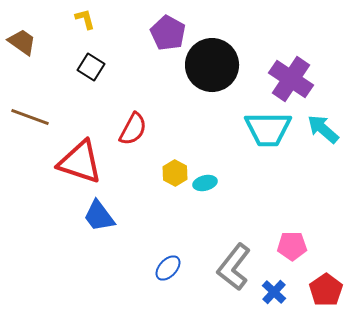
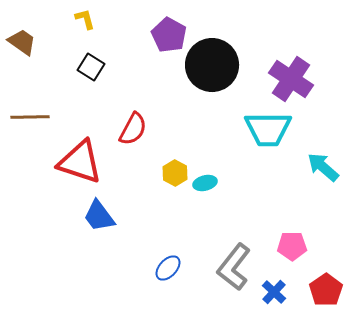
purple pentagon: moved 1 px right, 2 px down
brown line: rotated 21 degrees counterclockwise
cyan arrow: moved 38 px down
